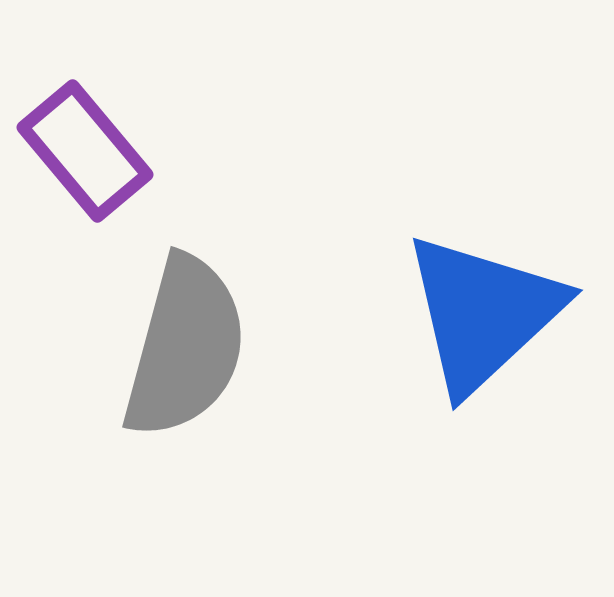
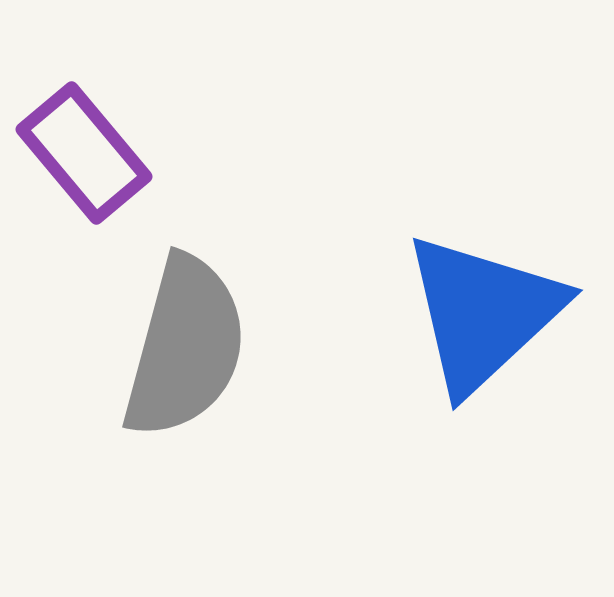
purple rectangle: moved 1 px left, 2 px down
